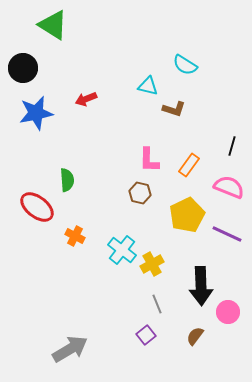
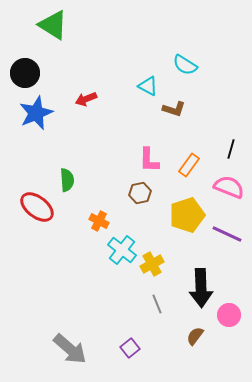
black circle: moved 2 px right, 5 px down
cyan triangle: rotated 15 degrees clockwise
blue star: rotated 12 degrees counterclockwise
black line: moved 1 px left, 3 px down
brown hexagon: rotated 25 degrees counterclockwise
yellow pentagon: rotated 8 degrees clockwise
orange cross: moved 24 px right, 15 px up
black arrow: moved 2 px down
pink circle: moved 1 px right, 3 px down
purple square: moved 16 px left, 13 px down
gray arrow: rotated 72 degrees clockwise
